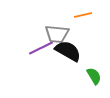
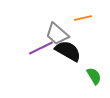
orange line: moved 3 px down
gray trapezoid: rotated 35 degrees clockwise
